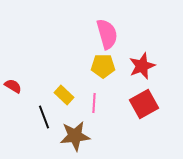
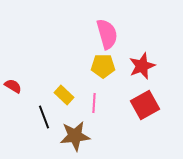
red square: moved 1 px right, 1 px down
